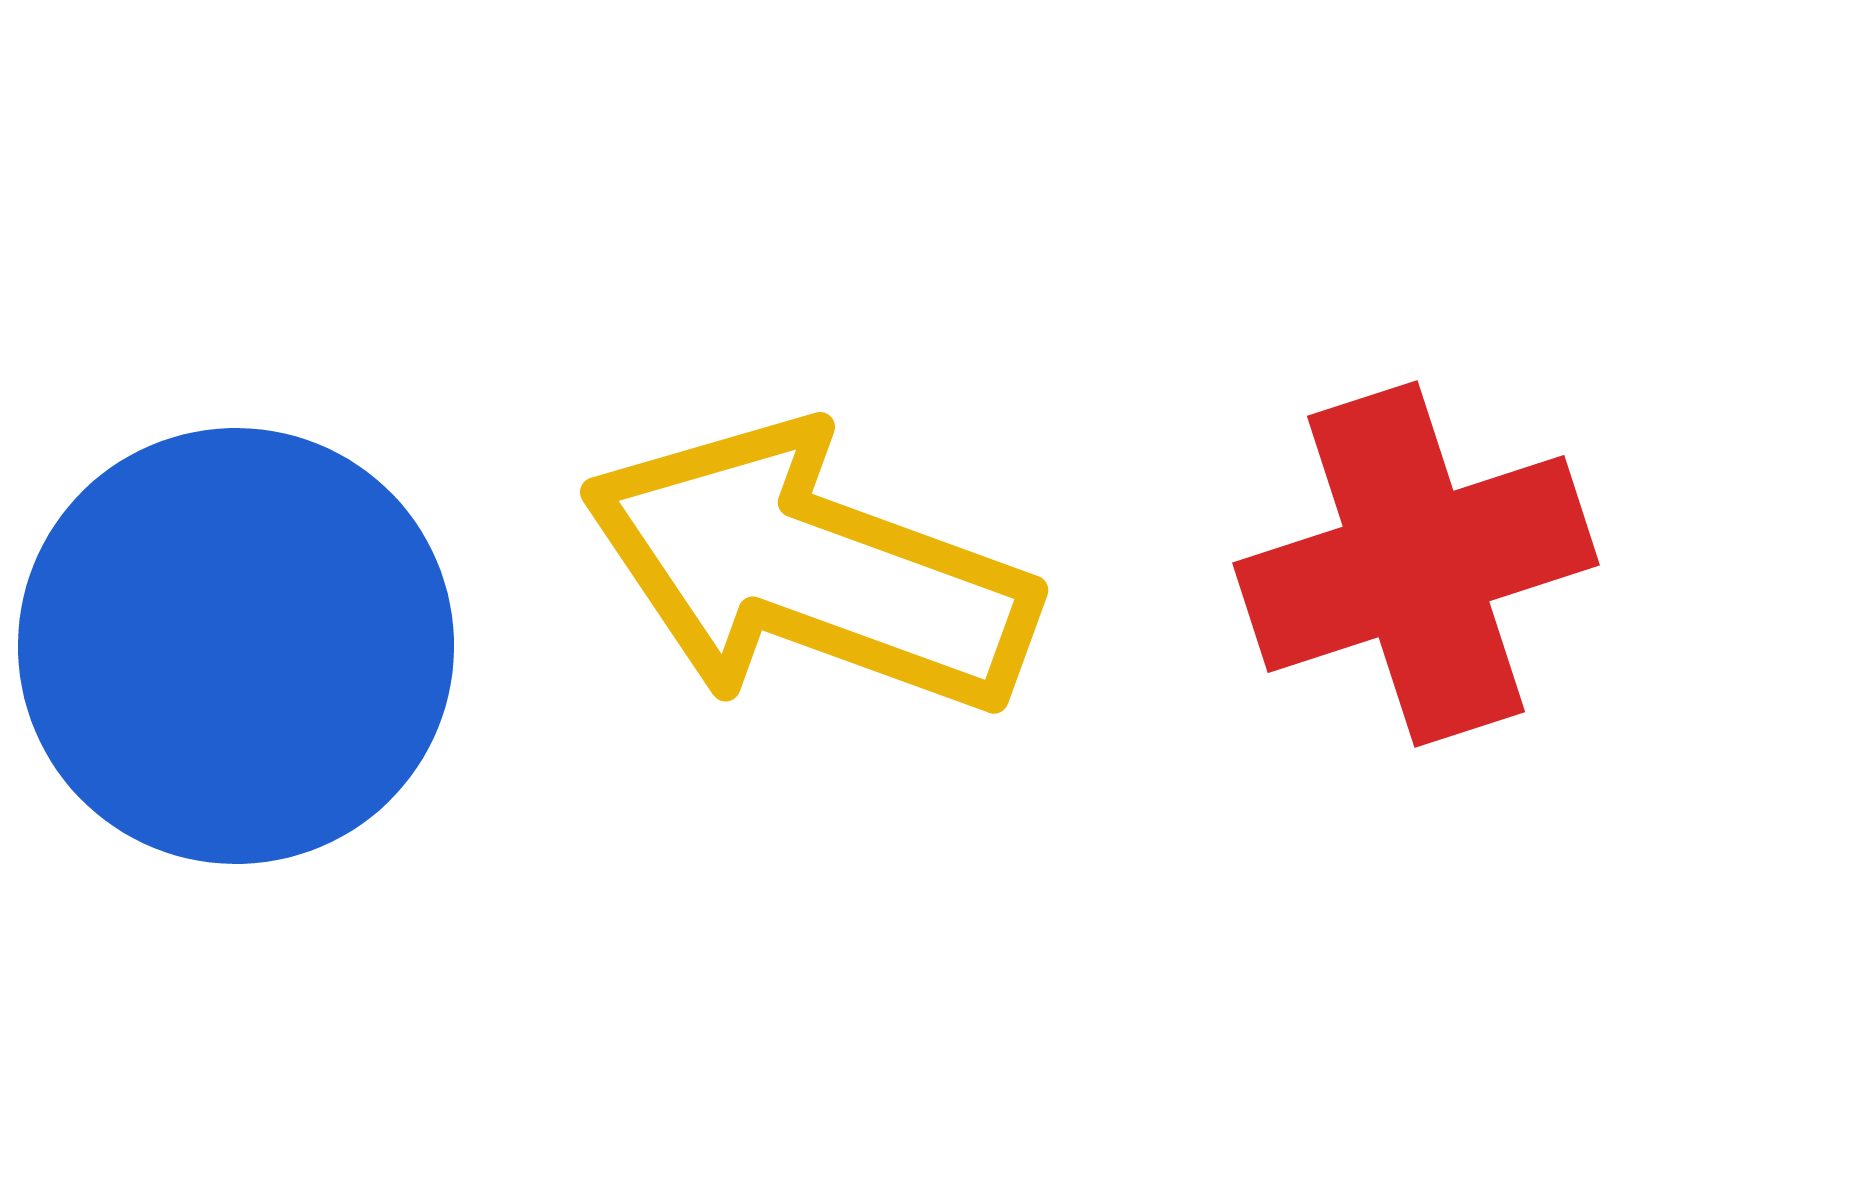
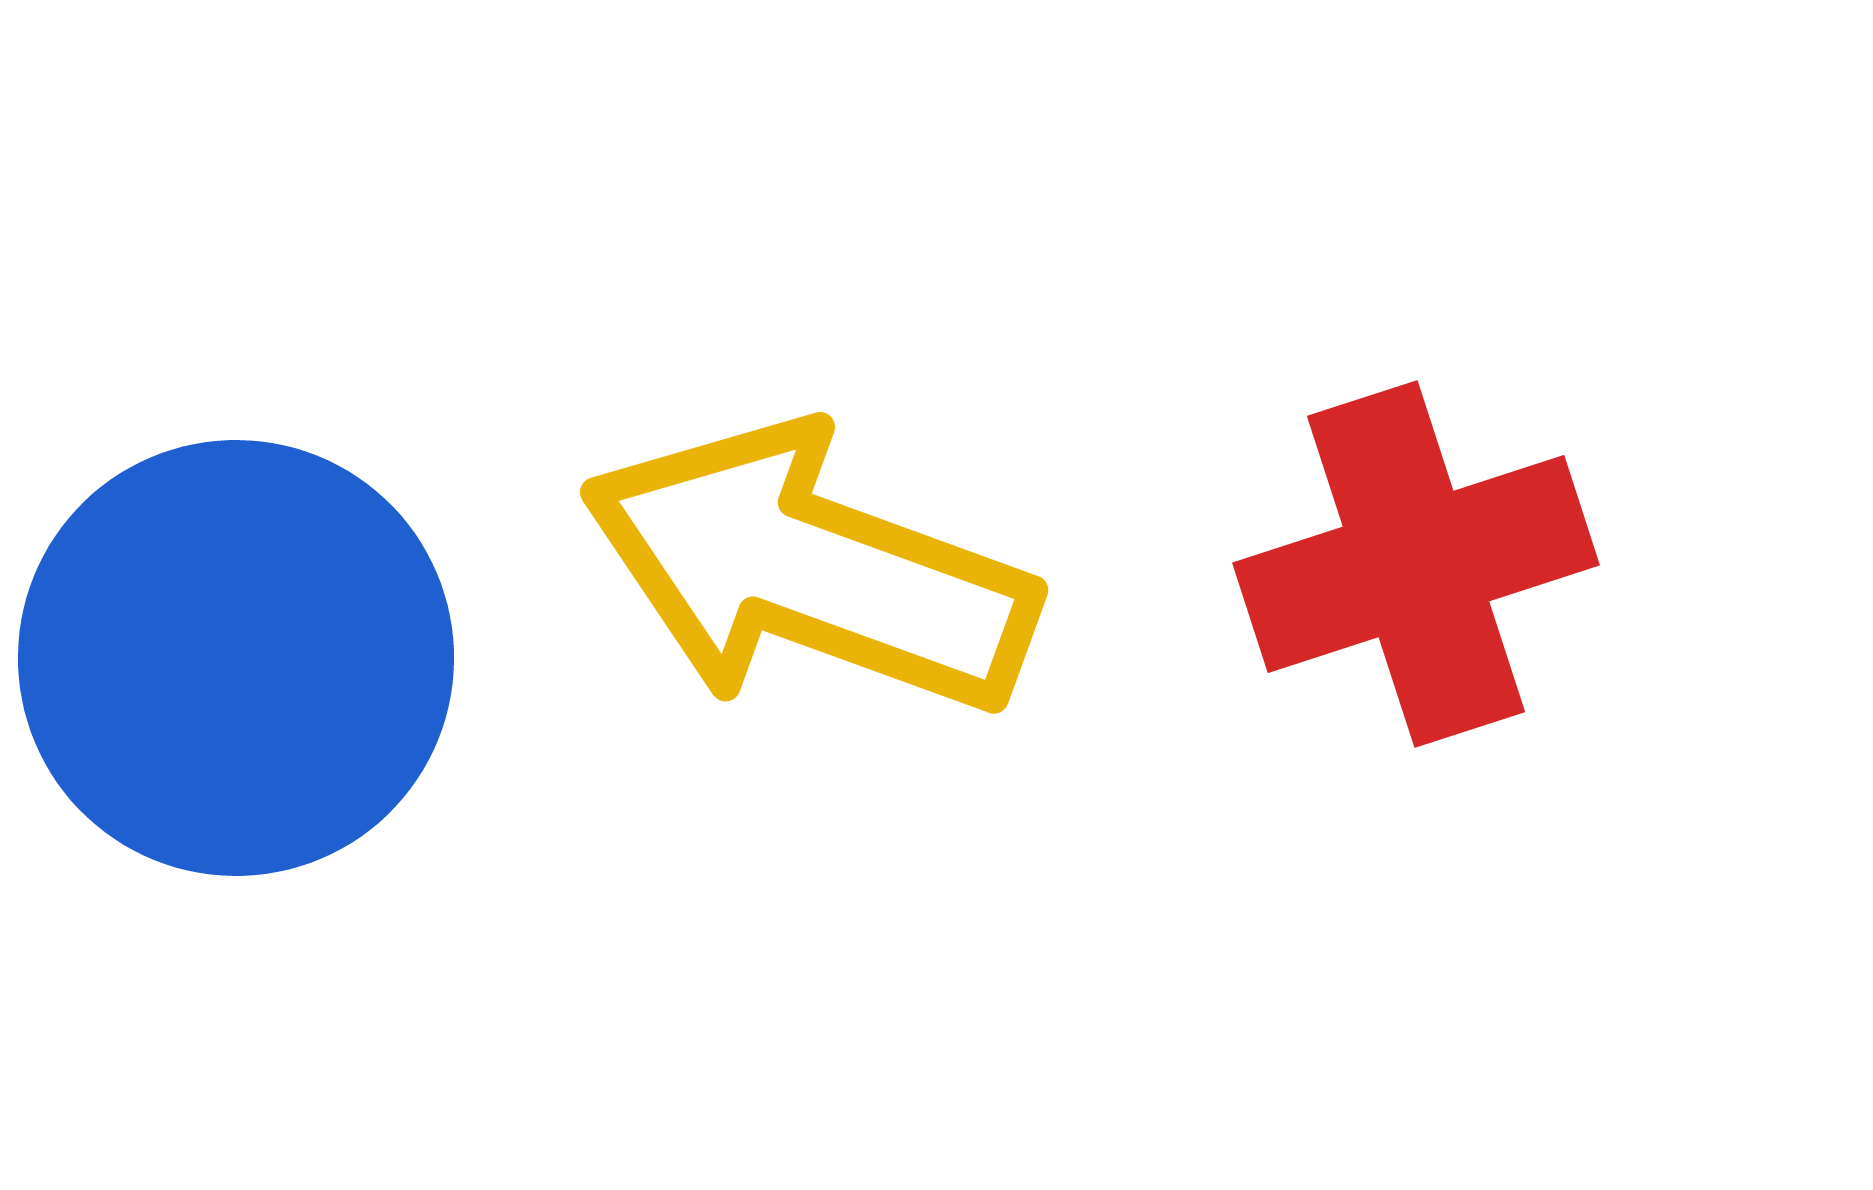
blue circle: moved 12 px down
